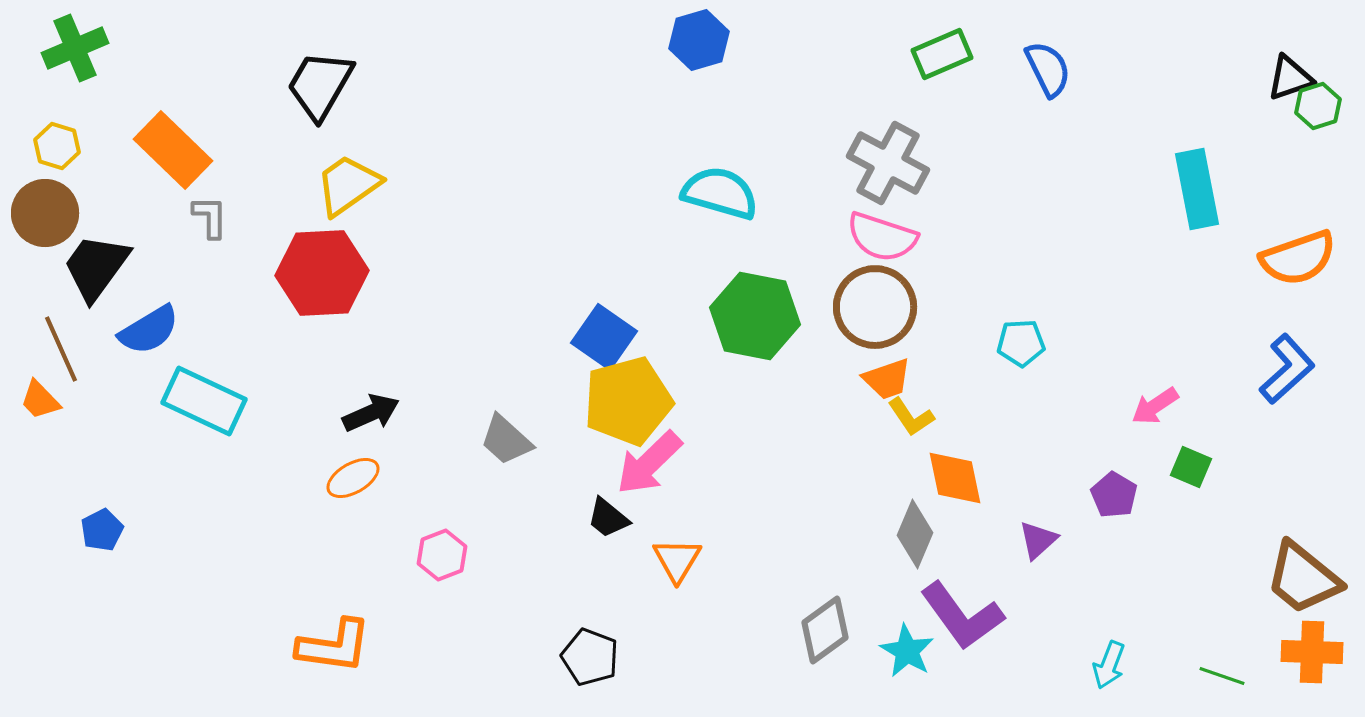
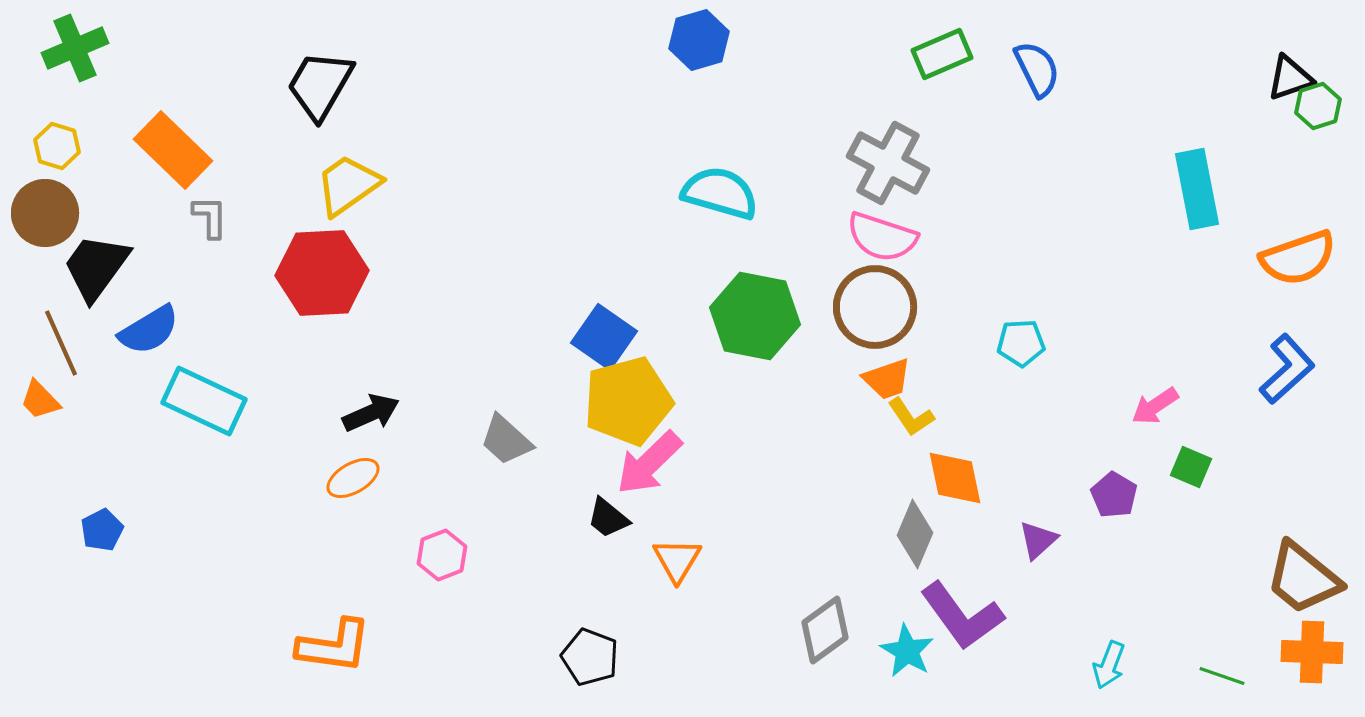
blue semicircle at (1048, 69): moved 11 px left
brown line at (61, 349): moved 6 px up
